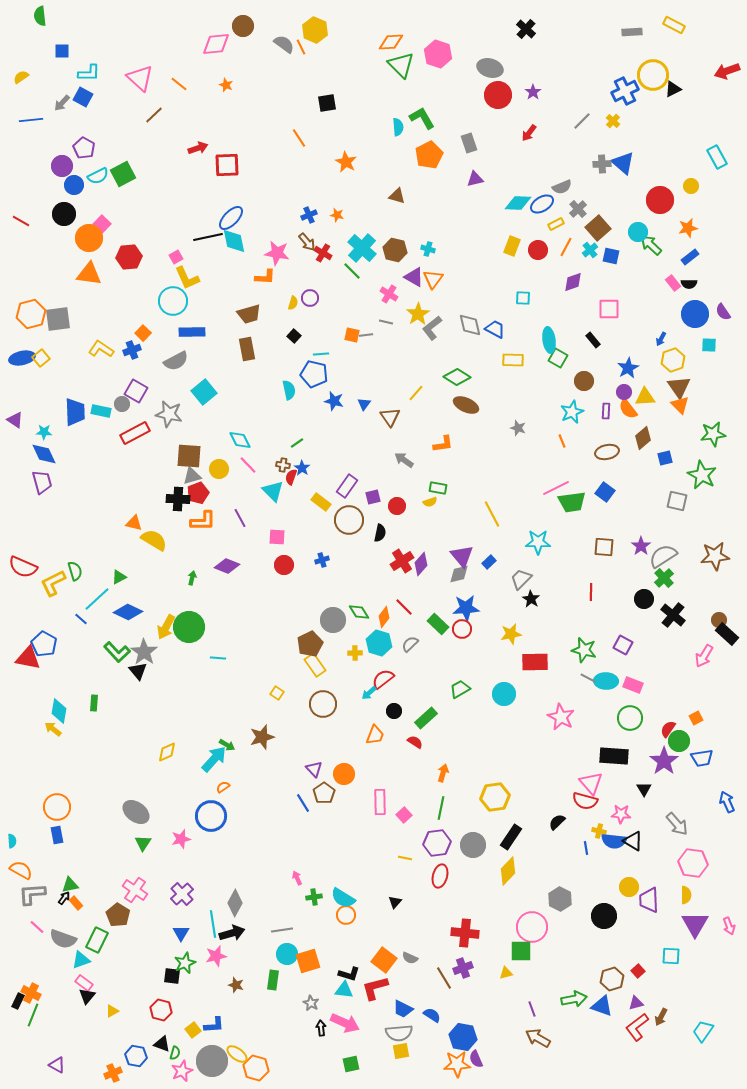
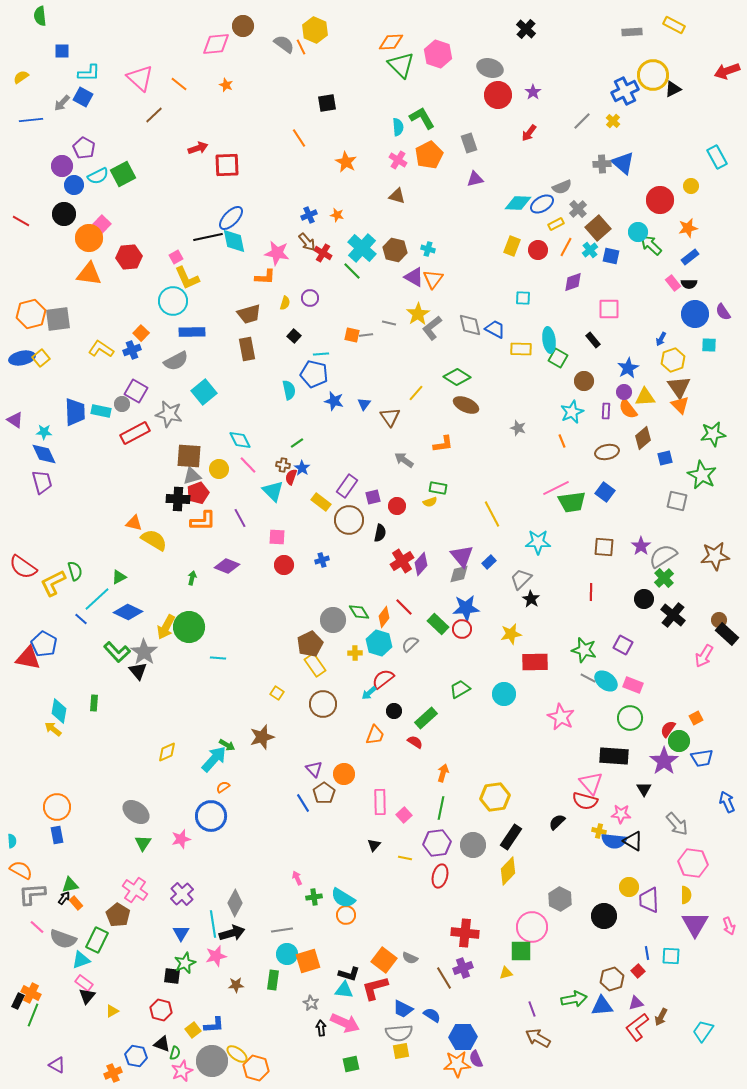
pink cross at (389, 294): moved 9 px right, 134 px up
yellow semicircle at (293, 303): moved 8 px left
gray line at (386, 322): moved 3 px right, 1 px down
orange square at (143, 333): moved 2 px left
yellow rectangle at (513, 360): moved 8 px right, 11 px up
red semicircle at (23, 567): rotated 12 degrees clockwise
cyan ellipse at (606, 681): rotated 35 degrees clockwise
blue line at (586, 848): moved 61 px right, 105 px down
black triangle at (395, 902): moved 21 px left, 57 px up
brown star at (236, 985): rotated 21 degrees counterclockwise
blue triangle at (602, 1006): rotated 25 degrees counterclockwise
blue hexagon at (463, 1037): rotated 12 degrees counterclockwise
